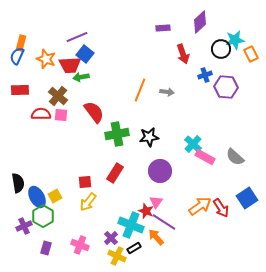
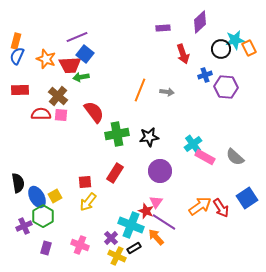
orange rectangle at (21, 43): moved 5 px left, 2 px up
orange rectangle at (251, 54): moved 2 px left, 6 px up
cyan cross at (193, 144): rotated 12 degrees clockwise
